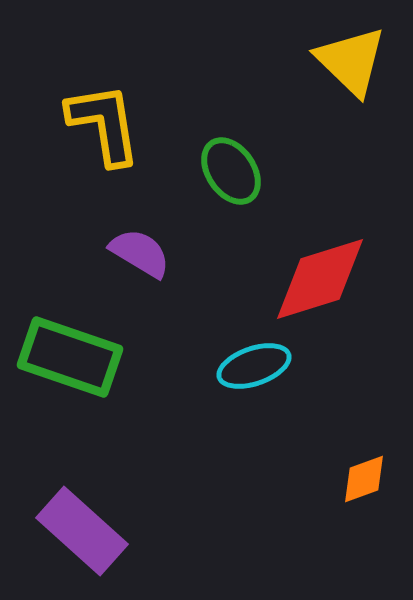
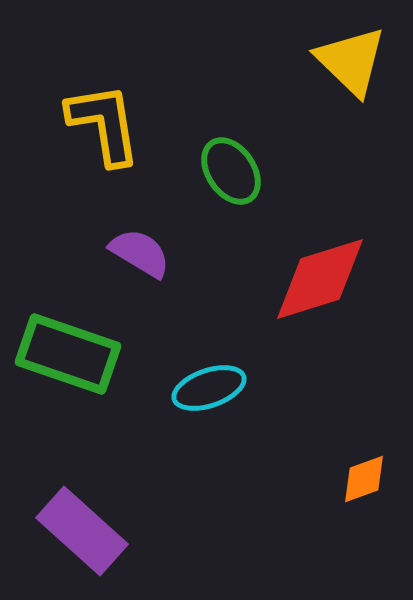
green rectangle: moved 2 px left, 3 px up
cyan ellipse: moved 45 px left, 22 px down
